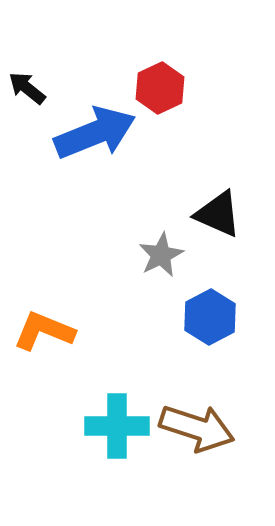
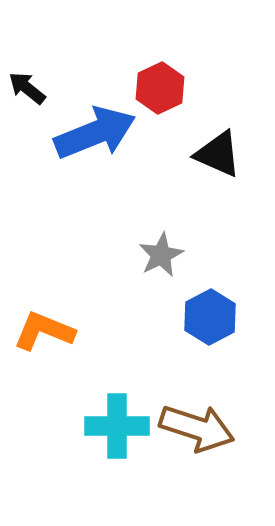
black triangle: moved 60 px up
